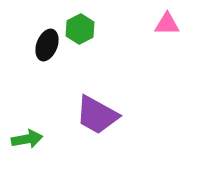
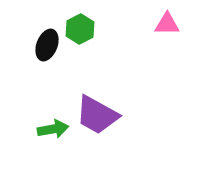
green arrow: moved 26 px right, 10 px up
